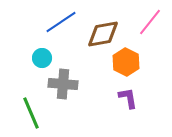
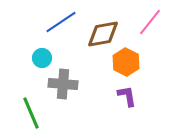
purple L-shape: moved 1 px left, 2 px up
